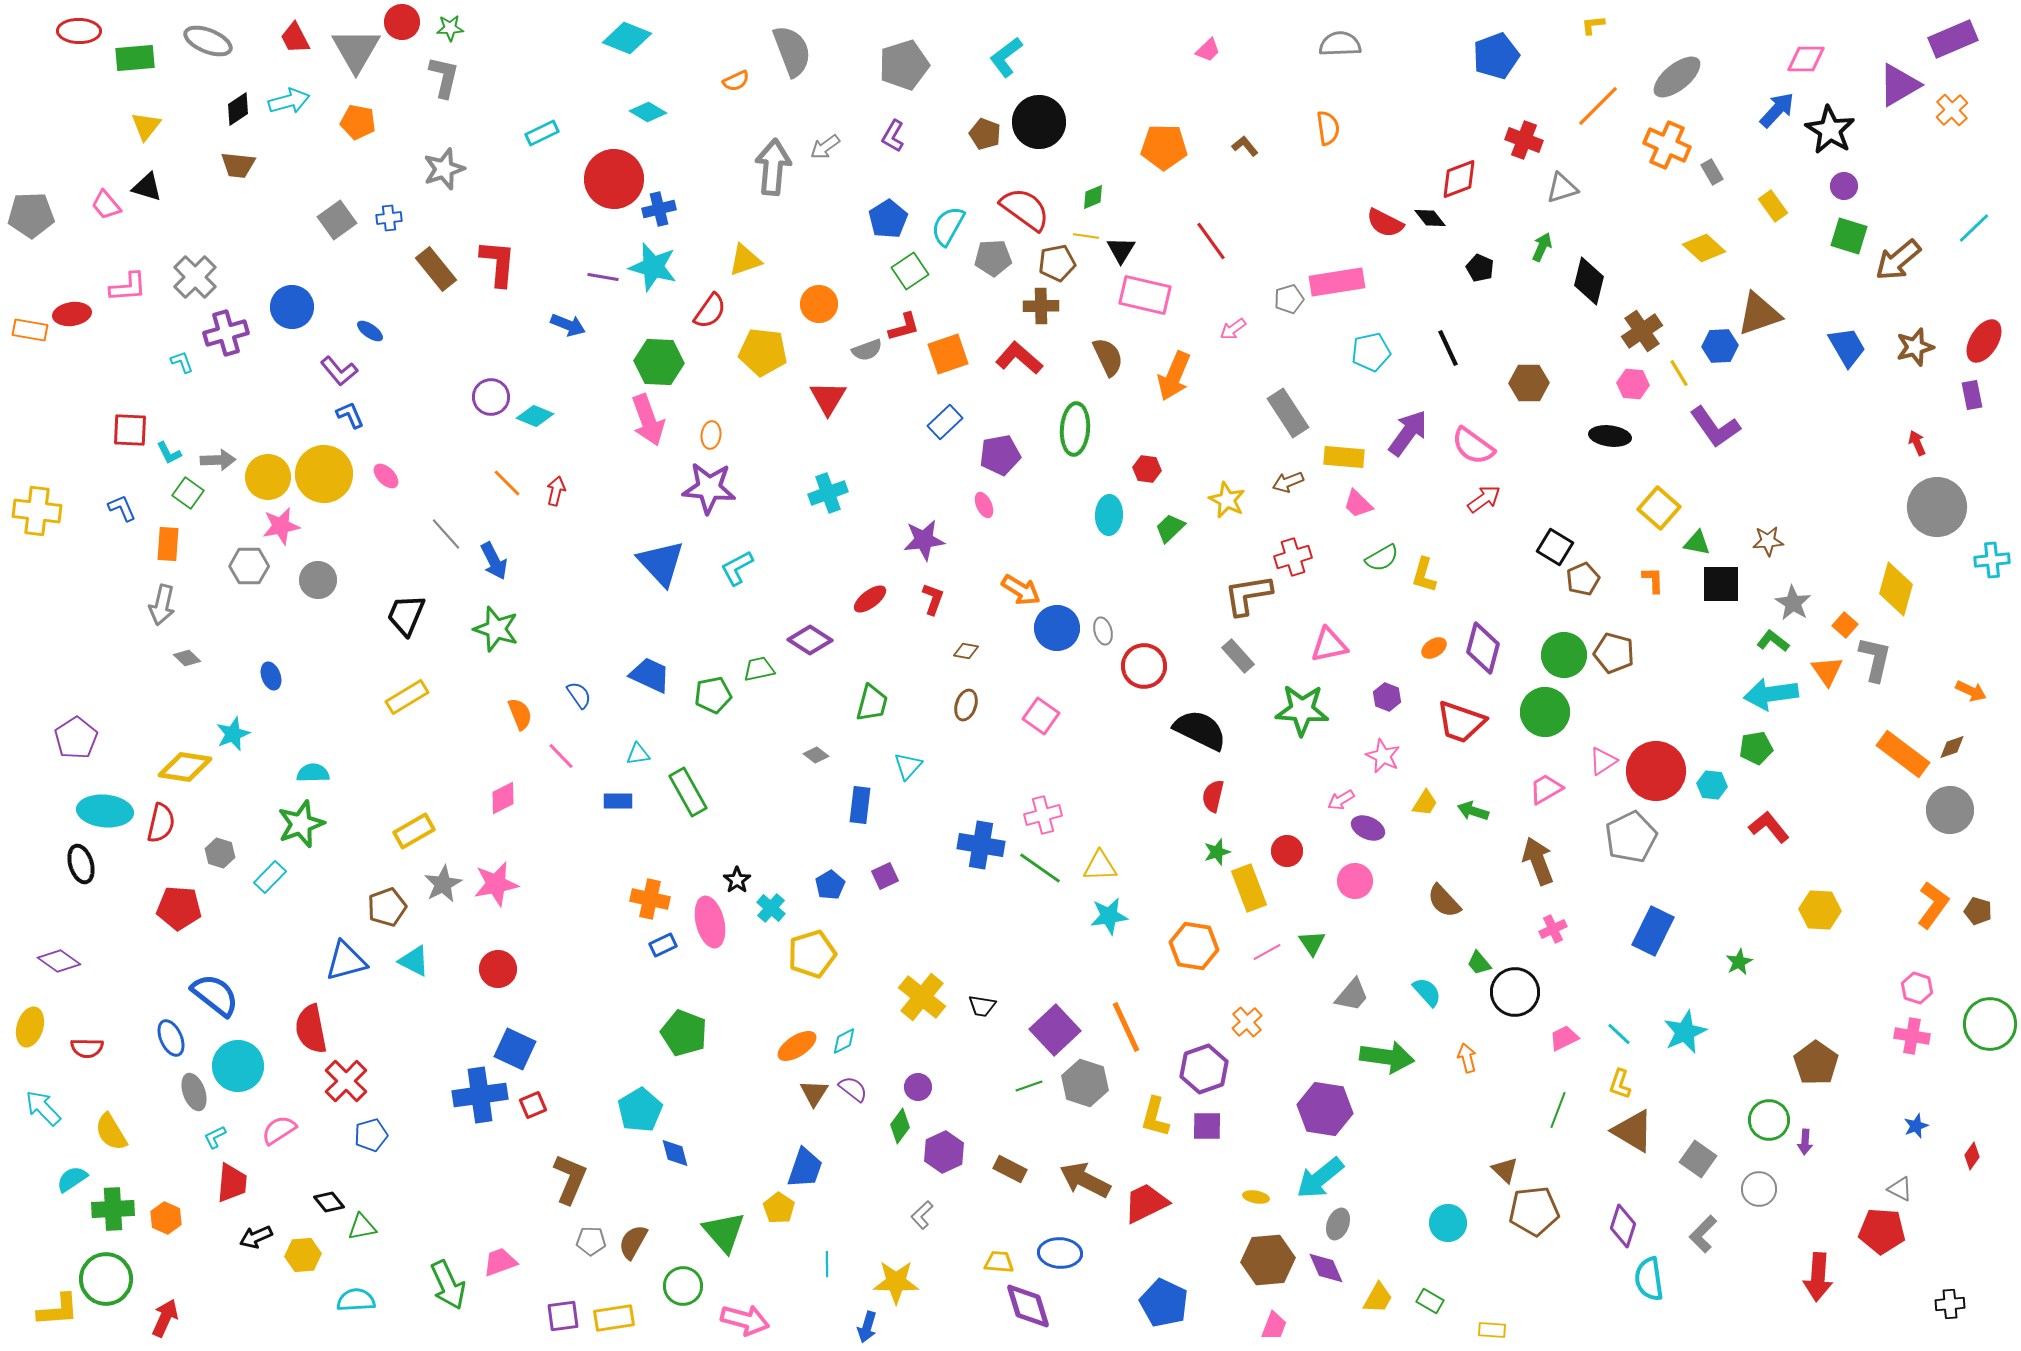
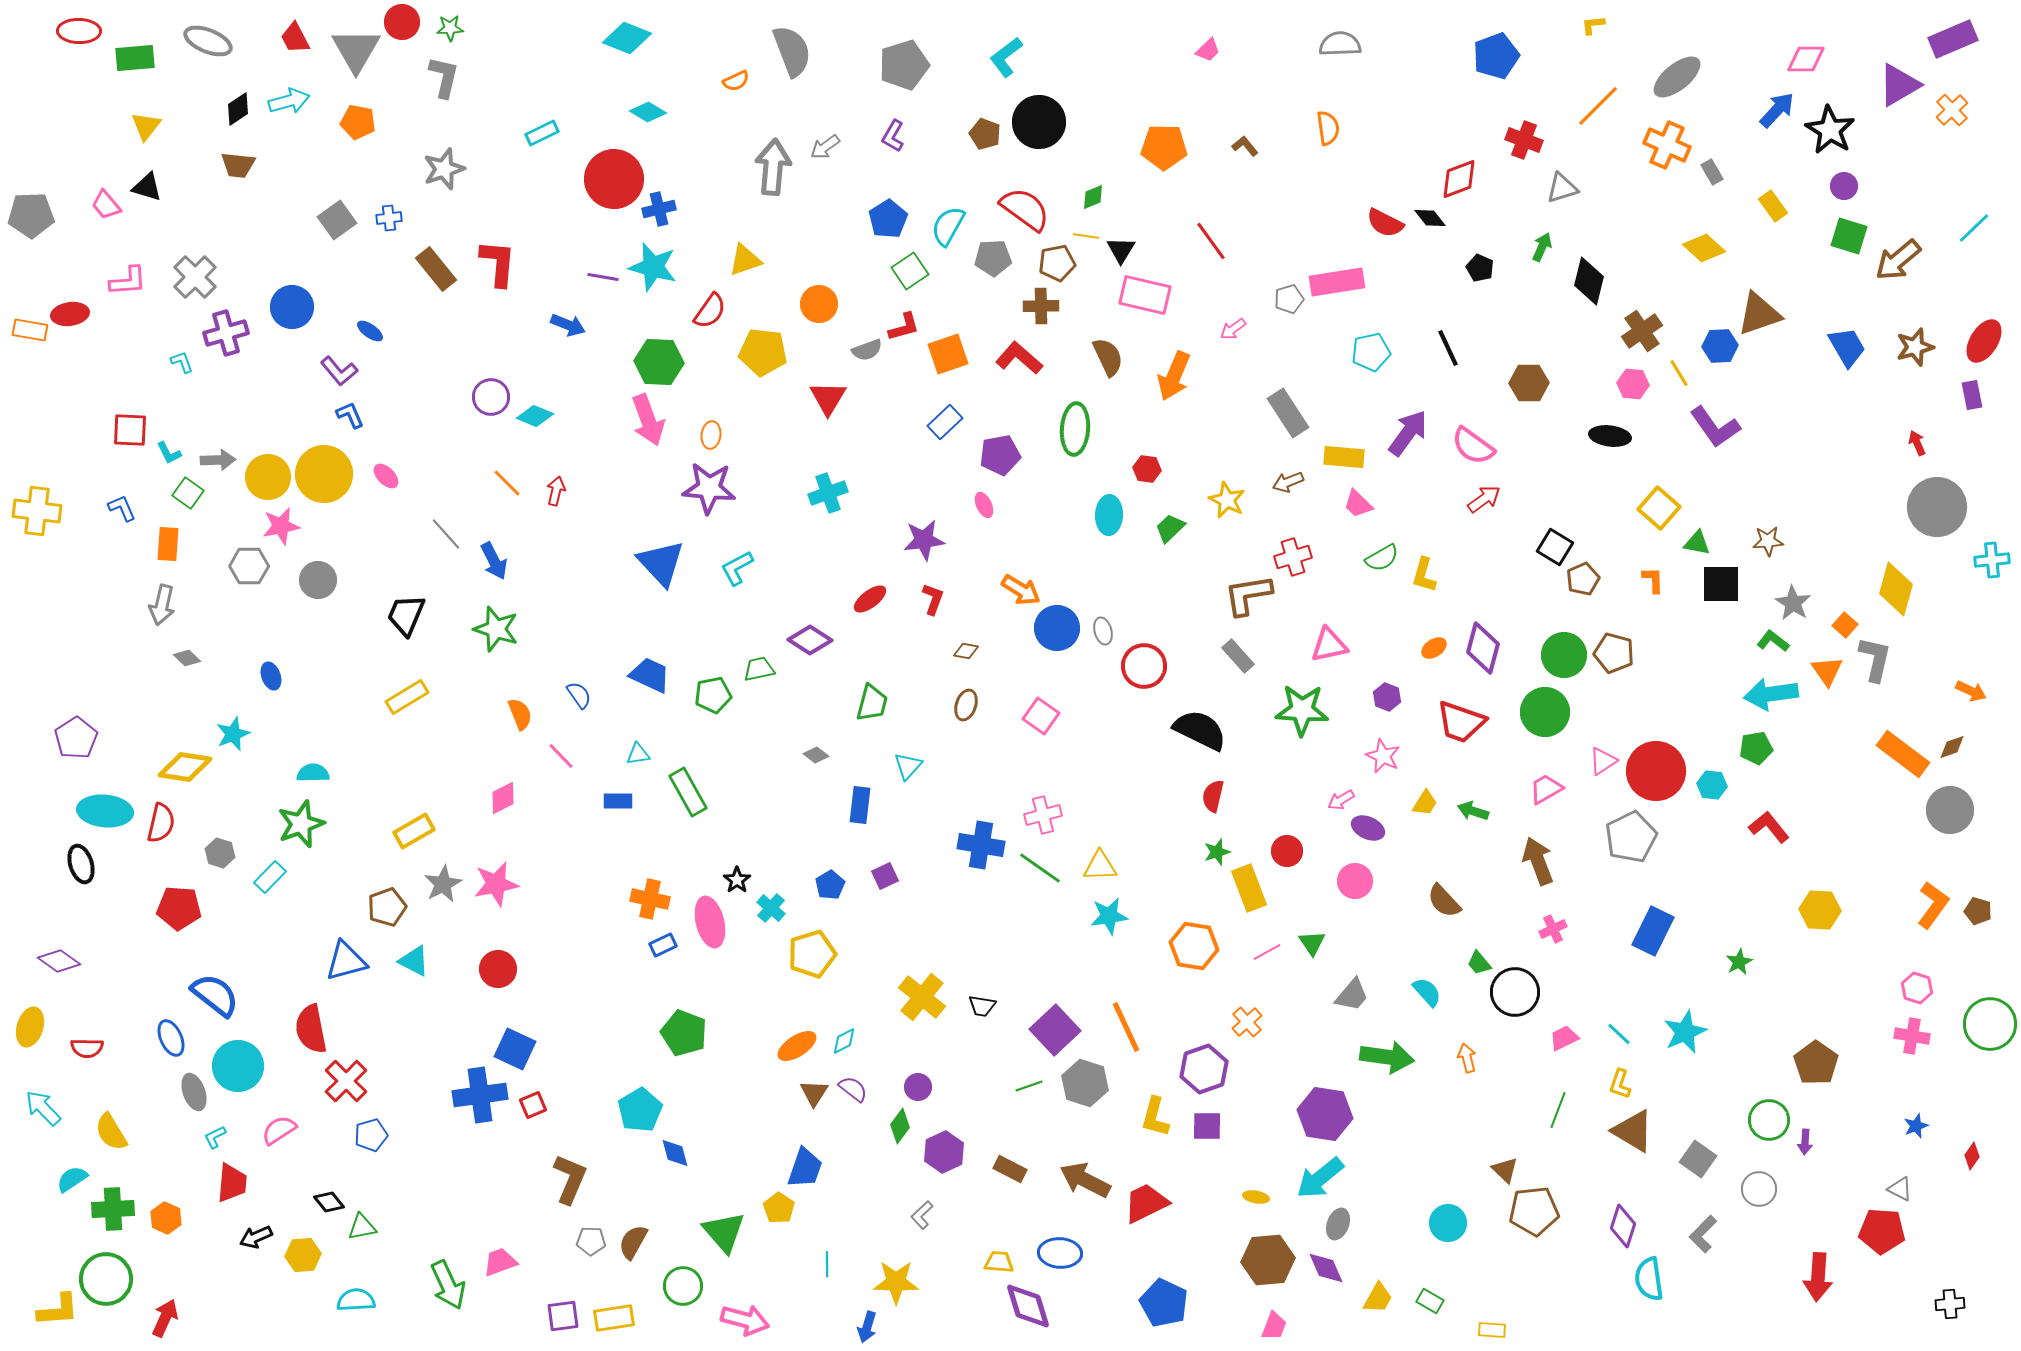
pink L-shape at (128, 287): moved 6 px up
red ellipse at (72, 314): moved 2 px left
purple hexagon at (1325, 1109): moved 5 px down
